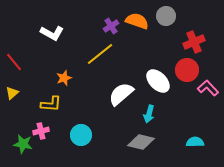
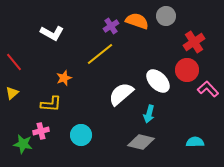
red cross: rotated 10 degrees counterclockwise
pink L-shape: moved 1 px down
